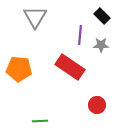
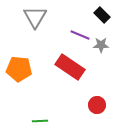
black rectangle: moved 1 px up
purple line: rotated 72 degrees counterclockwise
